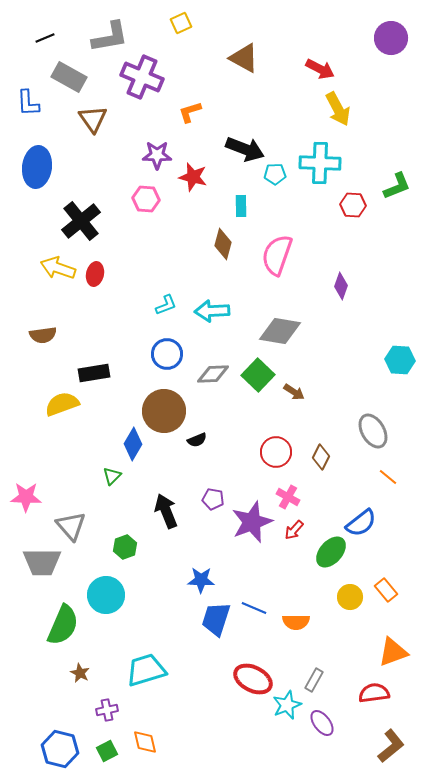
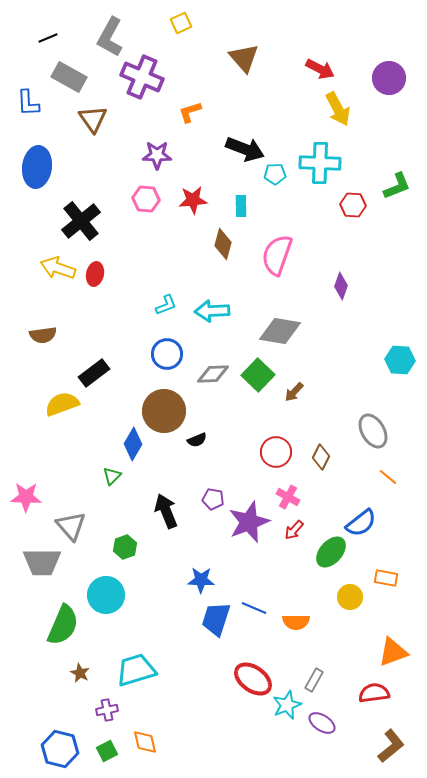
gray L-shape at (110, 37): rotated 129 degrees clockwise
black line at (45, 38): moved 3 px right
purple circle at (391, 38): moved 2 px left, 40 px down
brown triangle at (244, 58): rotated 20 degrees clockwise
red star at (193, 177): moved 23 px down; rotated 20 degrees counterclockwise
black rectangle at (94, 373): rotated 28 degrees counterclockwise
brown arrow at (294, 392): rotated 100 degrees clockwise
purple star at (252, 522): moved 3 px left
orange rectangle at (386, 590): moved 12 px up; rotated 40 degrees counterclockwise
cyan trapezoid at (146, 670): moved 10 px left
red ellipse at (253, 679): rotated 9 degrees clockwise
purple ellipse at (322, 723): rotated 20 degrees counterclockwise
